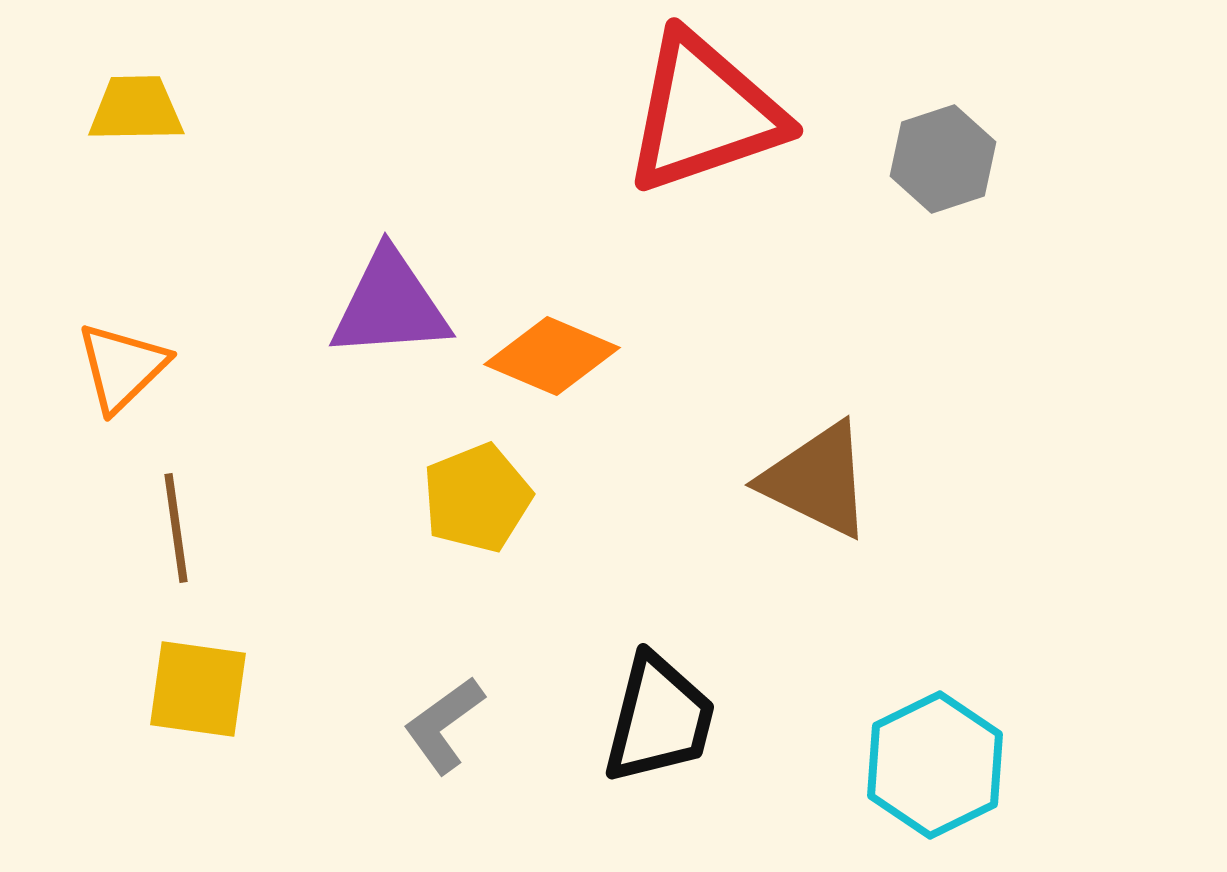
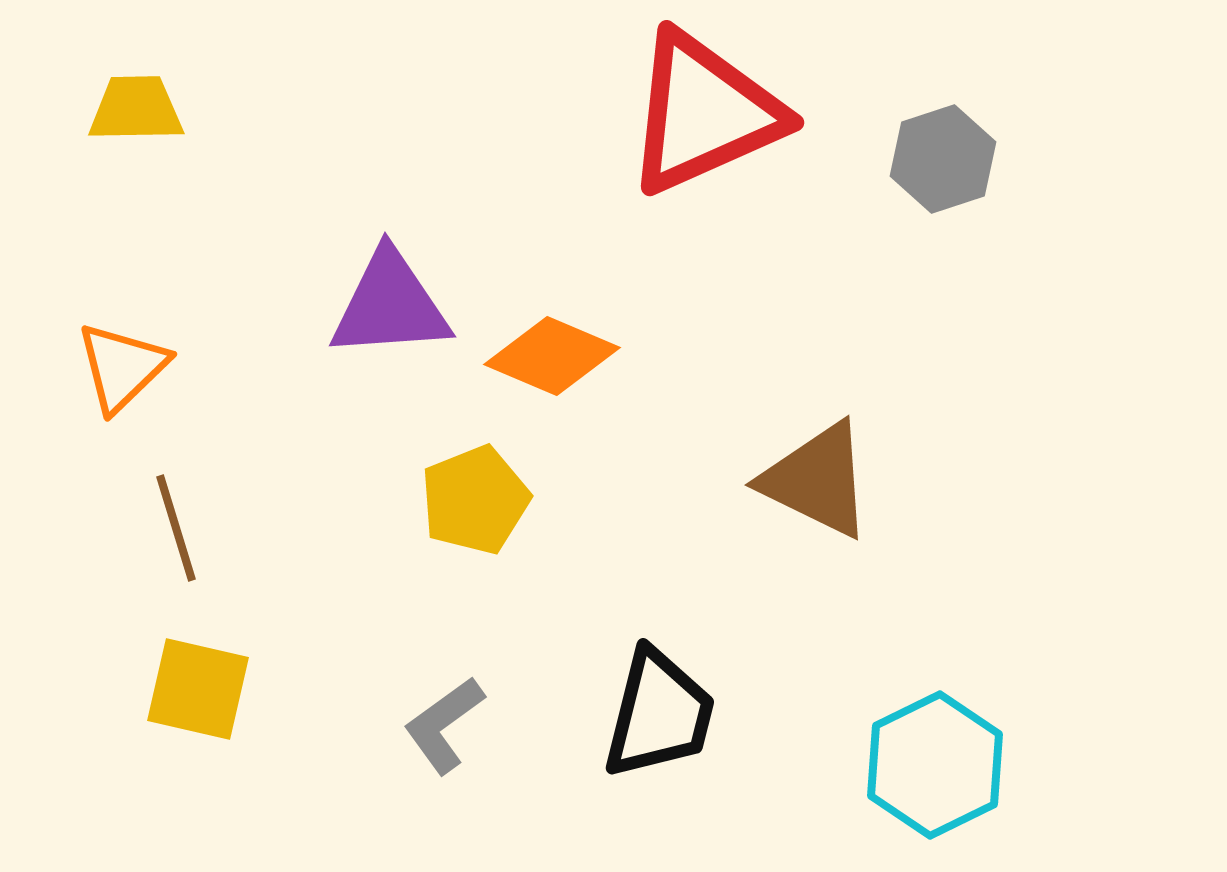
red triangle: rotated 5 degrees counterclockwise
yellow pentagon: moved 2 px left, 2 px down
brown line: rotated 9 degrees counterclockwise
yellow square: rotated 5 degrees clockwise
black trapezoid: moved 5 px up
